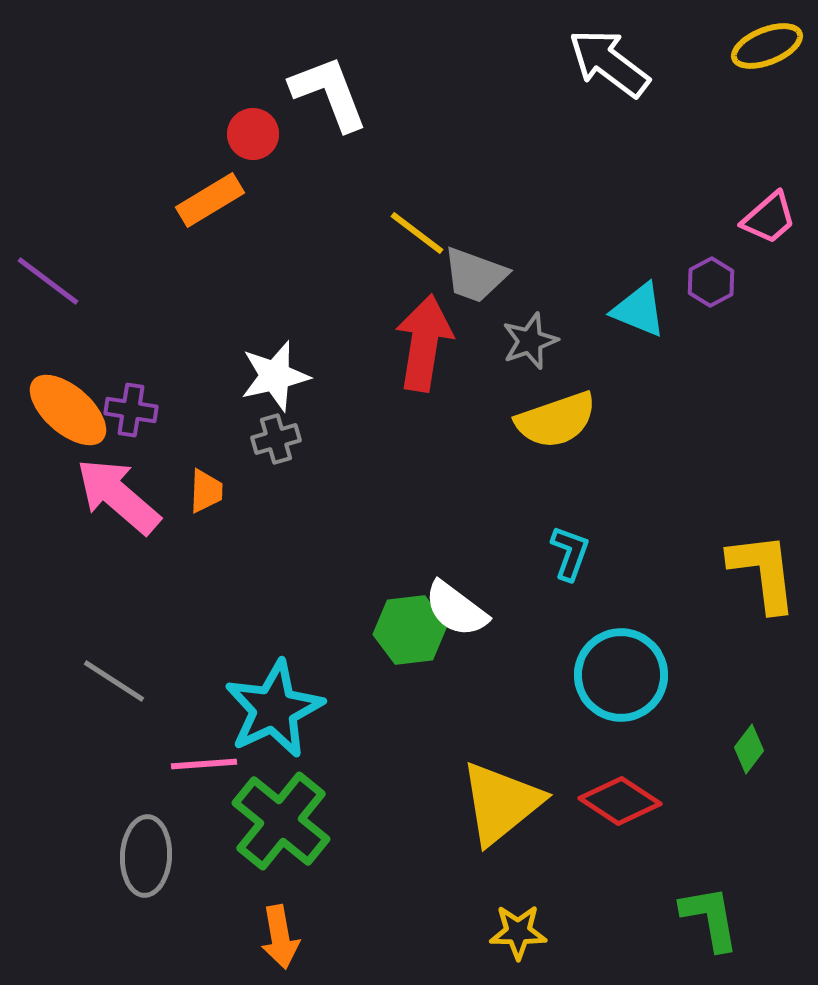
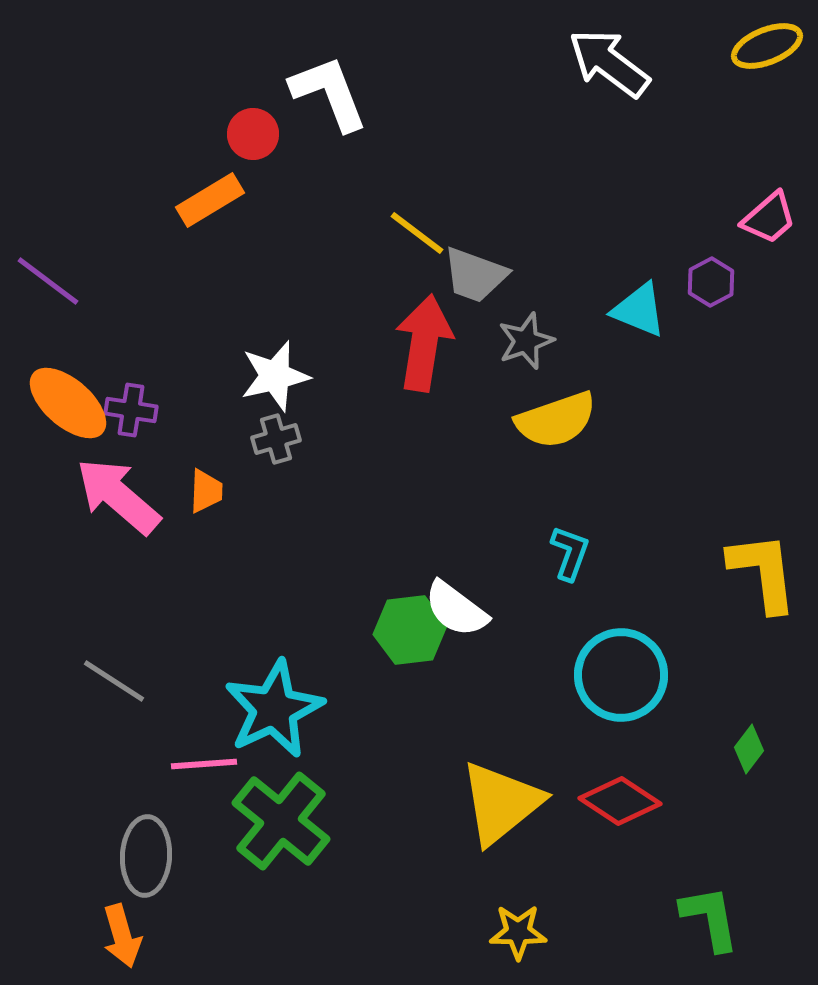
gray star: moved 4 px left
orange ellipse: moved 7 px up
orange arrow: moved 158 px left, 1 px up; rotated 6 degrees counterclockwise
